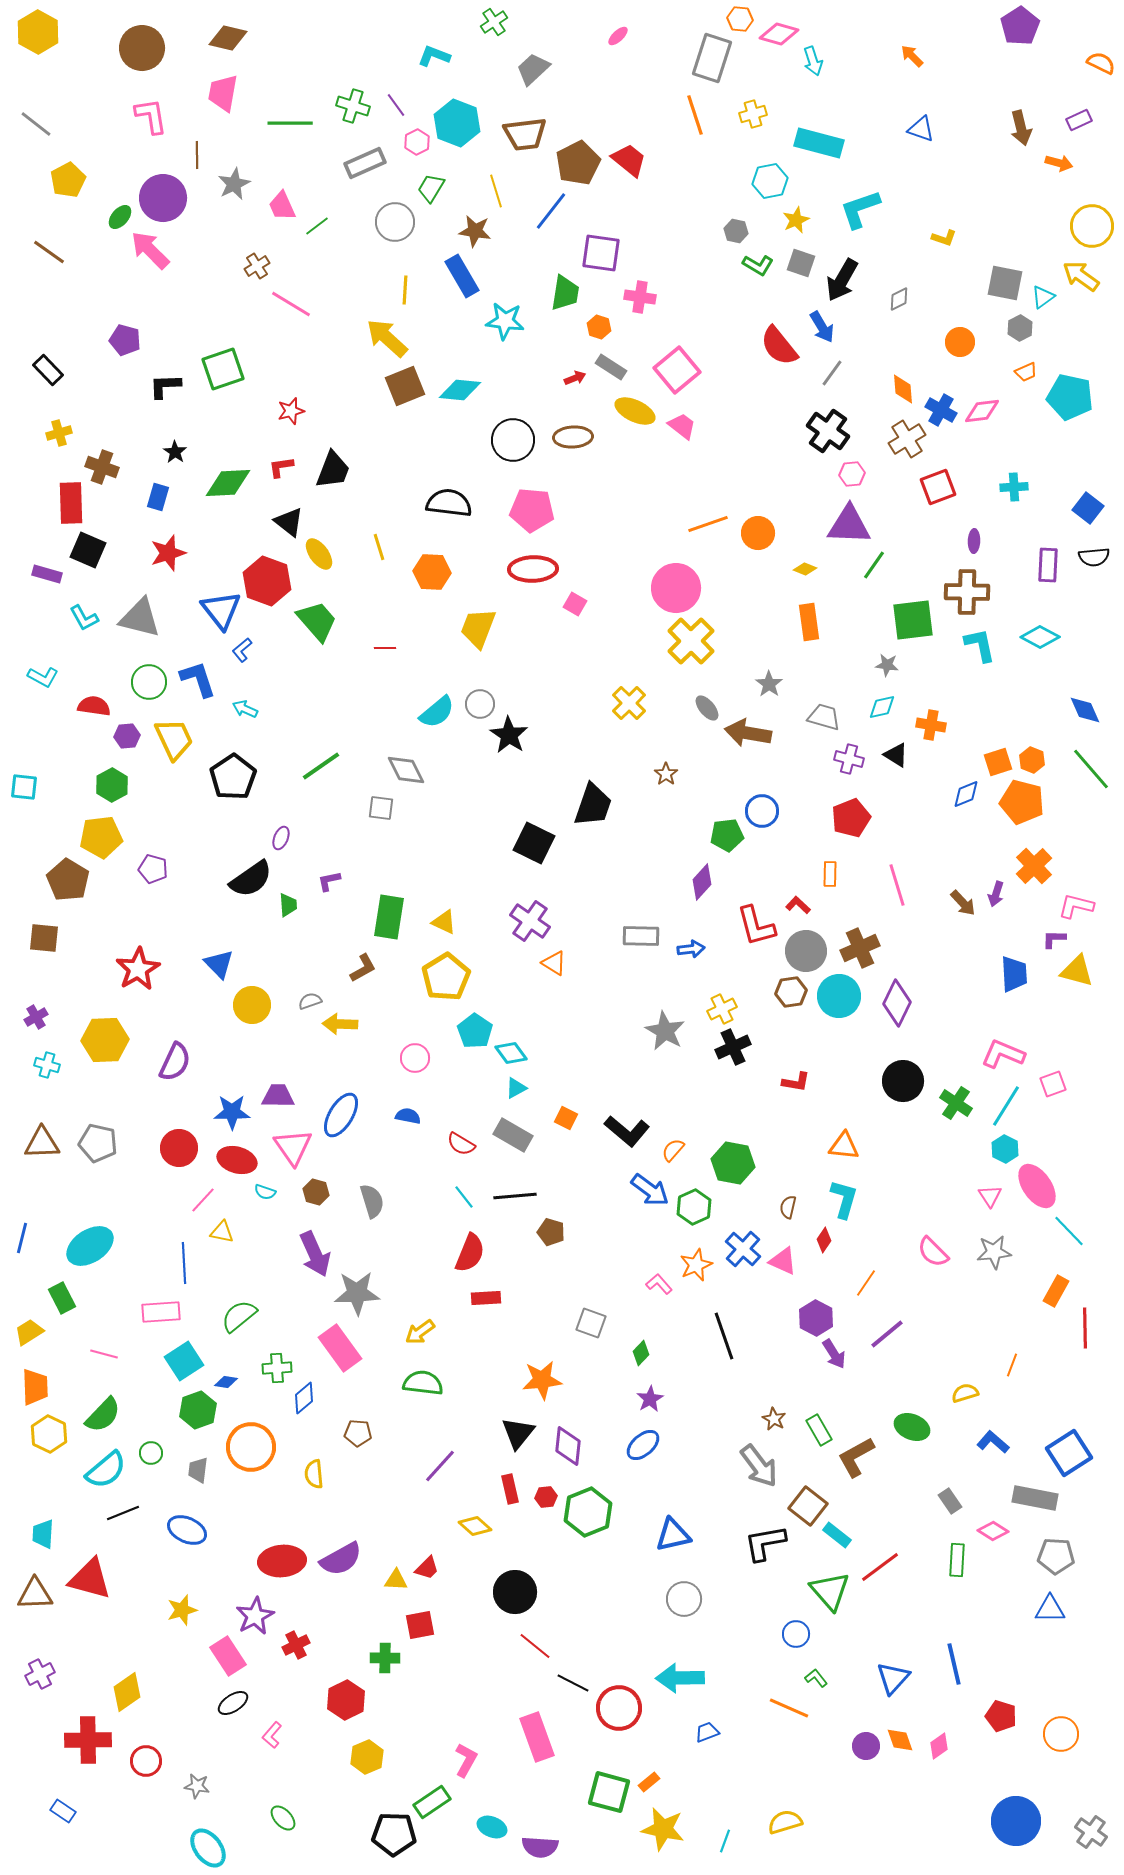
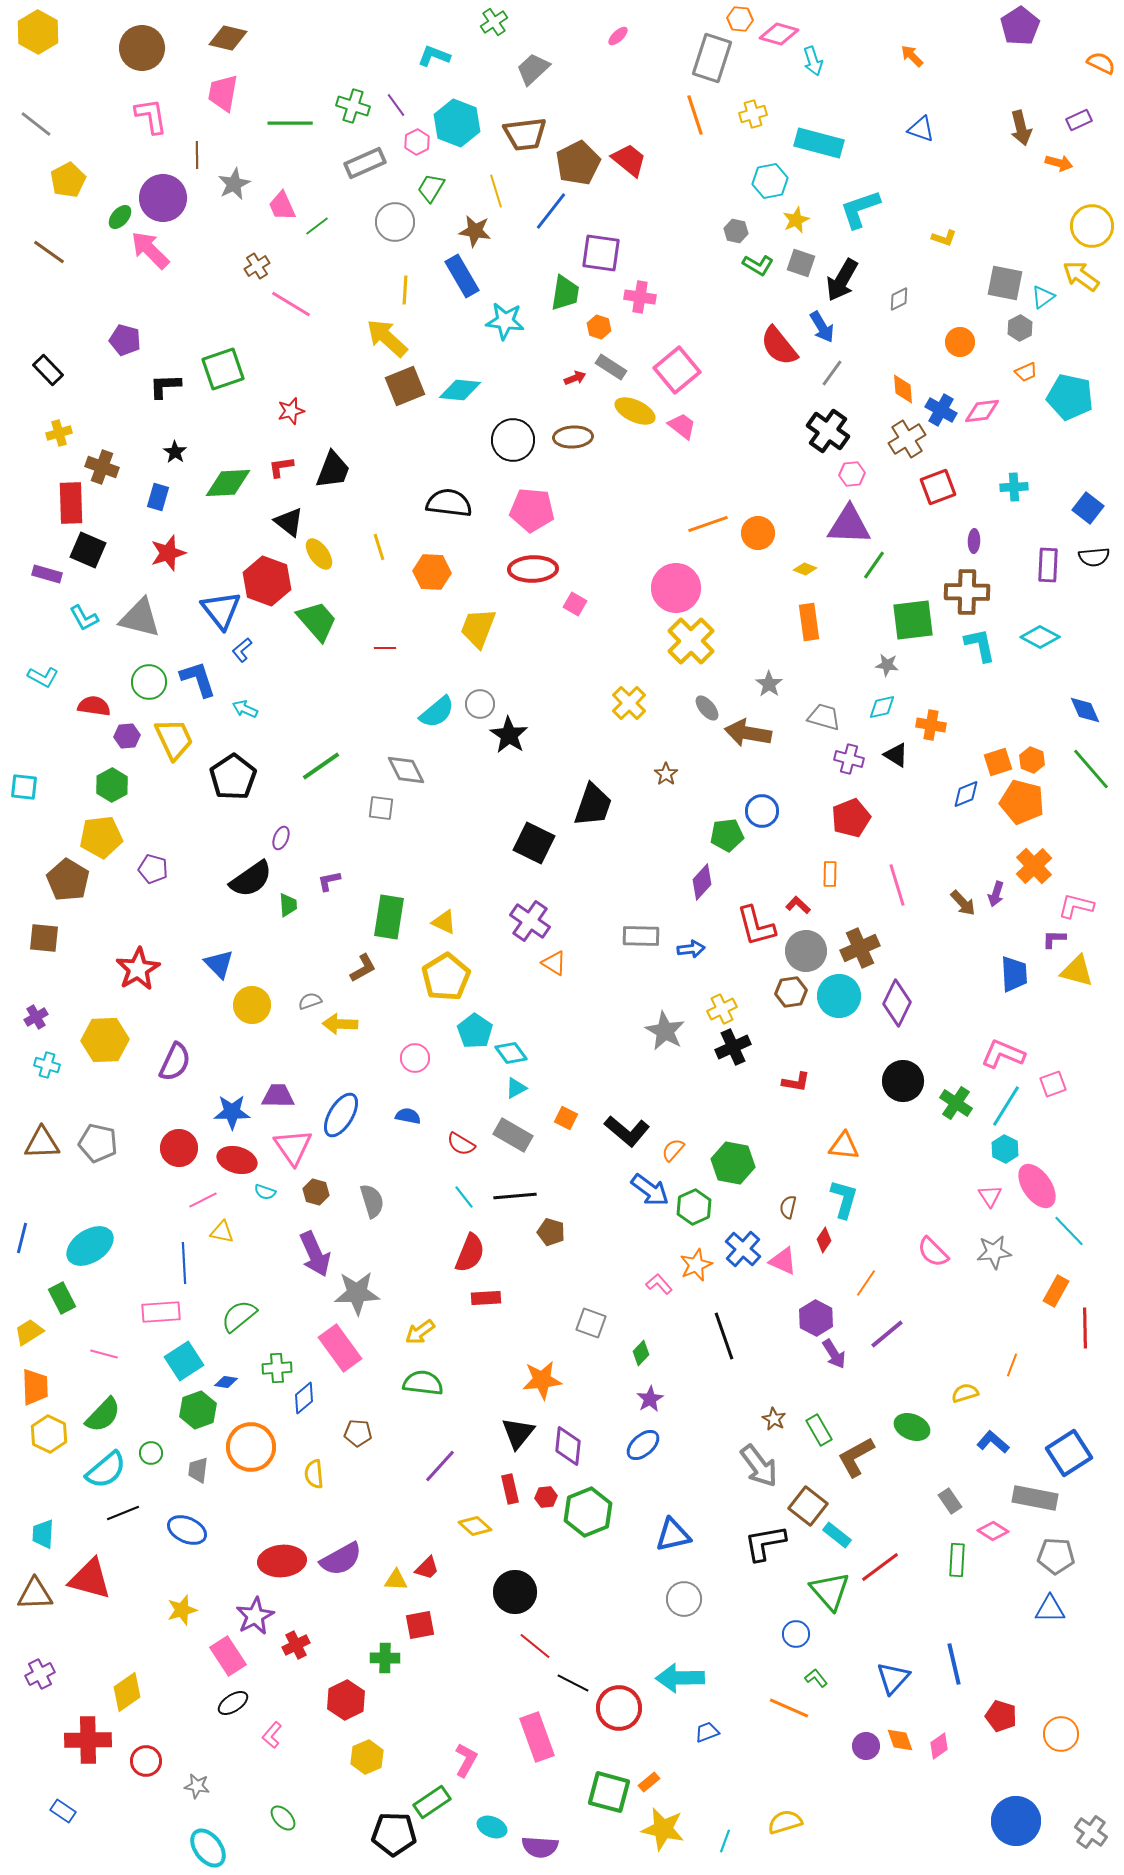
pink line at (203, 1200): rotated 20 degrees clockwise
